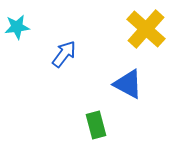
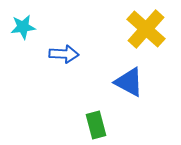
cyan star: moved 6 px right
blue arrow: rotated 56 degrees clockwise
blue triangle: moved 1 px right, 2 px up
